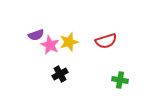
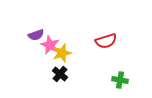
yellow star: moved 7 px left, 11 px down
black cross: rotated 21 degrees counterclockwise
